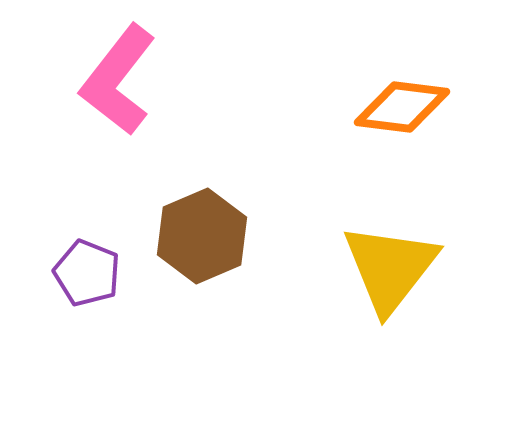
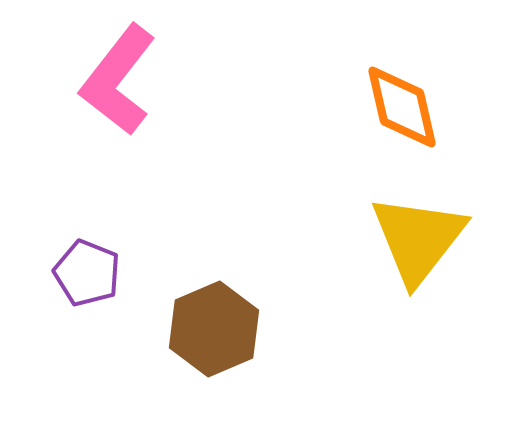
orange diamond: rotated 70 degrees clockwise
brown hexagon: moved 12 px right, 93 px down
yellow triangle: moved 28 px right, 29 px up
